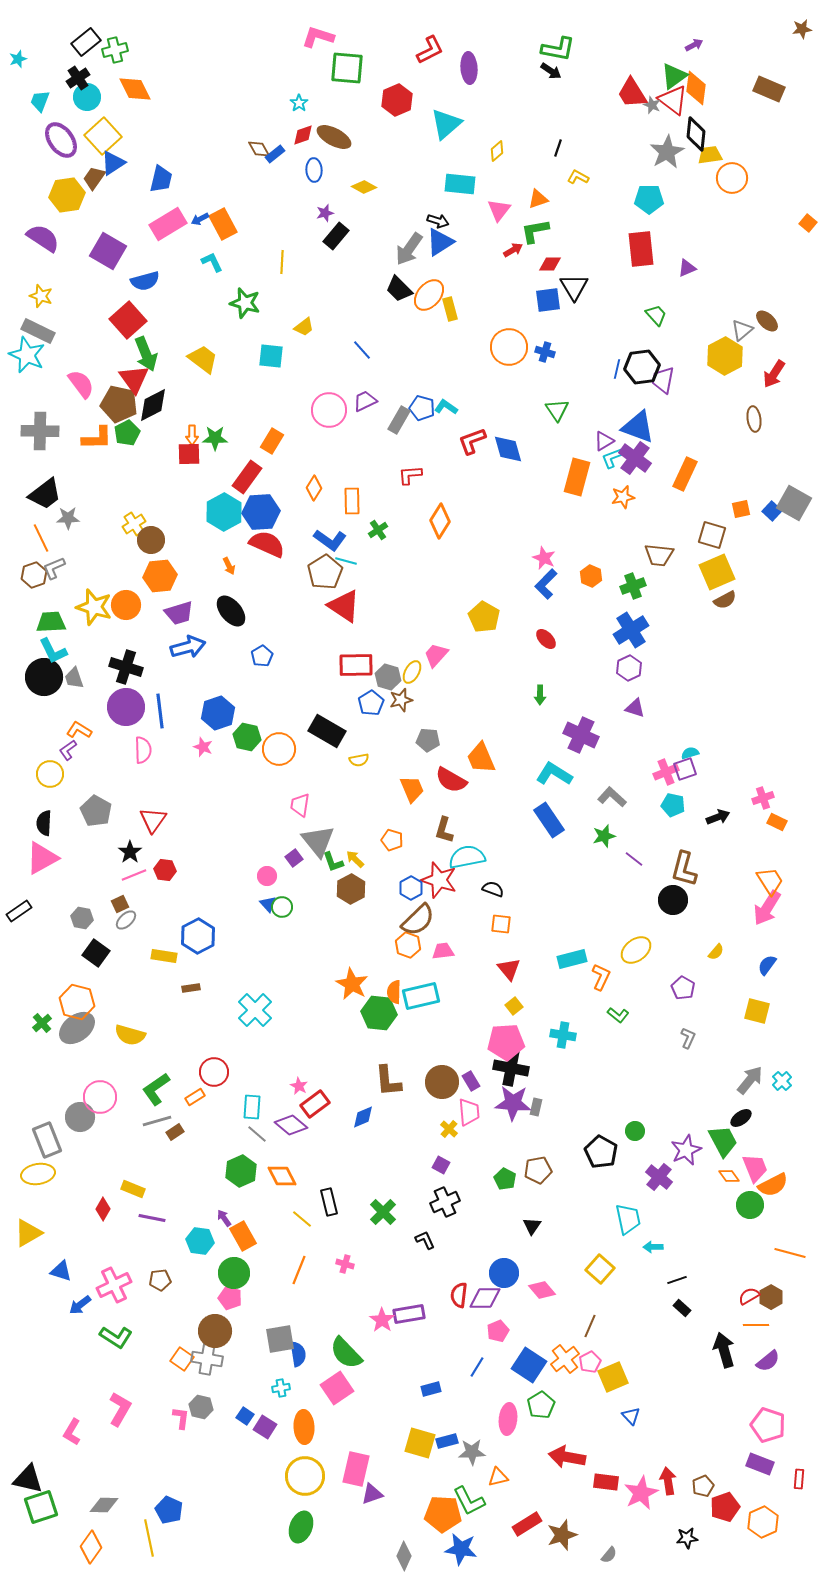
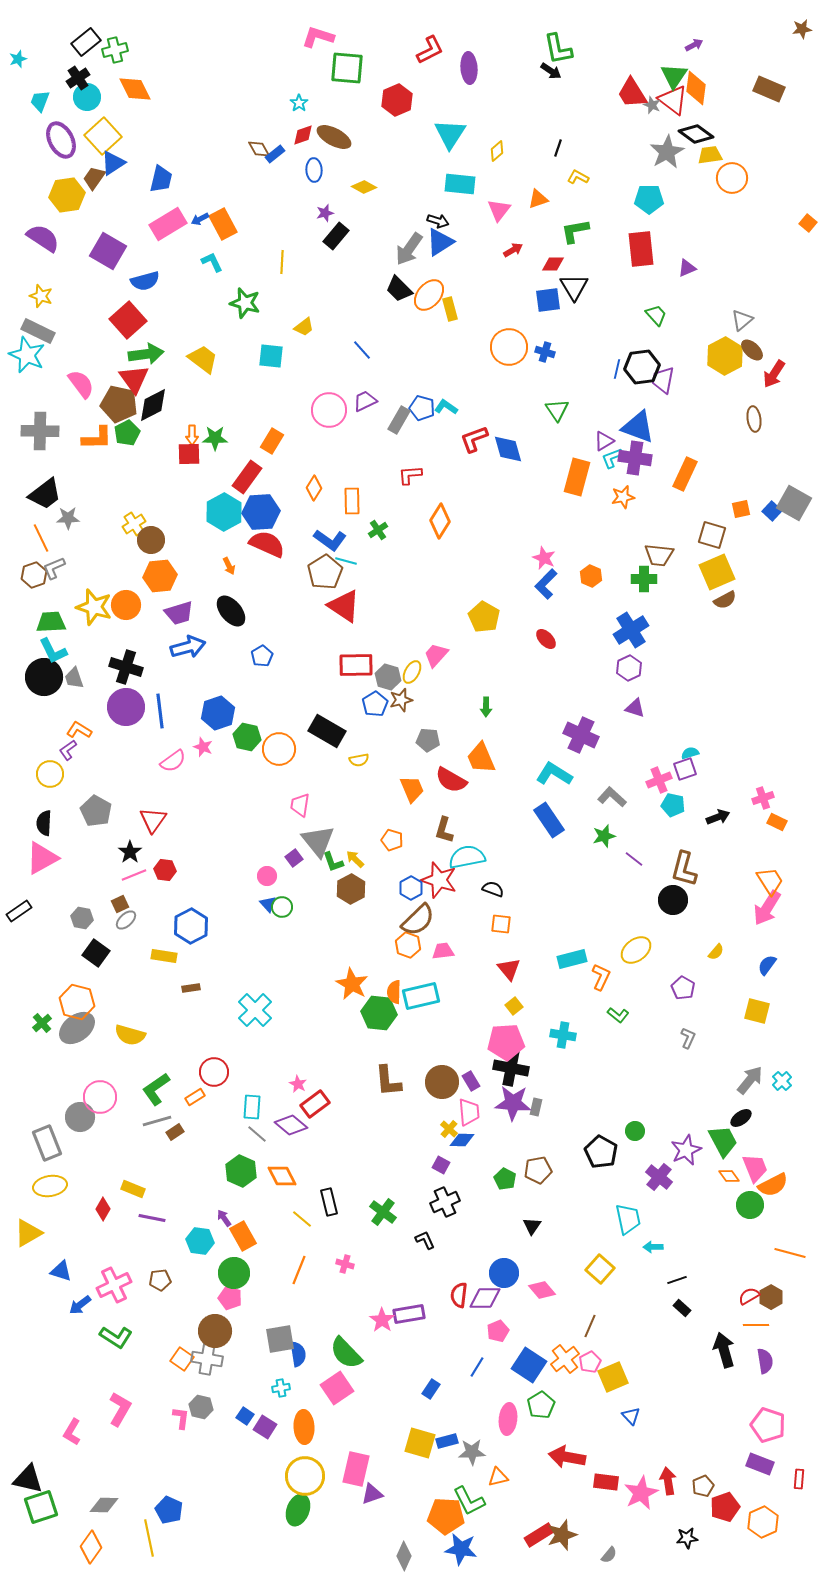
green L-shape at (558, 49): rotated 68 degrees clockwise
green triangle at (674, 76): rotated 20 degrees counterclockwise
cyan triangle at (446, 124): moved 4 px right, 10 px down; rotated 16 degrees counterclockwise
black diamond at (696, 134): rotated 60 degrees counterclockwise
purple ellipse at (61, 140): rotated 9 degrees clockwise
green L-shape at (535, 231): moved 40 px right
red diamond at (550, 264): moved 3 px right
brown ellipse at (767, 321): moved 15 px left, 29 px down
gray triangle at (742, 330): moved 10 px up
green arrow at (146, 354): rotated 76 degrees counterclockwise
red L-shape at (472, 441): moved 2 px right, 2 px up
purple cross at (635, 458): rotated 28 degrees counterclockwise
green cross at (633, 586): moved 11 px right, 7 px up; rotated 20 degrees clockwise
green arrow at (540, 695): moved 54 px left, 12 px down
blue pentagon at (371, 703): moved 4 px right, 1 px down
pink semicircle at (143, 750): moved 30 px right, 11 px down; rotated 56 degrees clockwise
pink cross at (666, 772): moved 7 px left, 8 px down
blue hexagon at (198, 936): moved 7 px left, 10 px up
pink star at (299, 1086): moved 1 px left, 2 px up
blue diamond at (363, 1117): moved 99 px right, 23 px down; rotated 25 degrees clockwise
gray rectangle at (47, 1140): moved 3 px down
green hexagon at (241, 1171): rotated 12 degrees counterclockwise
yellow ellipse at (38, 1174): moved 12 px right, 12 px down
green cross at (383, 1212): rotated 8 degrees counterclockwise
purple semicircle at (768, 1361): moved 3 px left; rotated 60 degrees counterclockwise
blue rectangle at (431, 1389): rotated 42 degrees counterclockwise
orange pentagon at (443, 1514): moved 3 px right, 2 px down
red rectangle at (527, 1524): moved 12 px right, 11 px down
green ellipse at (301, 1527): moved 3 px left, 17 px up
